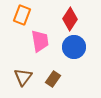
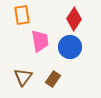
orange rectangle: rotated 30 degrees counterclockwise
red diamond: moved 4 px right
blue circle: moved 4 px left
